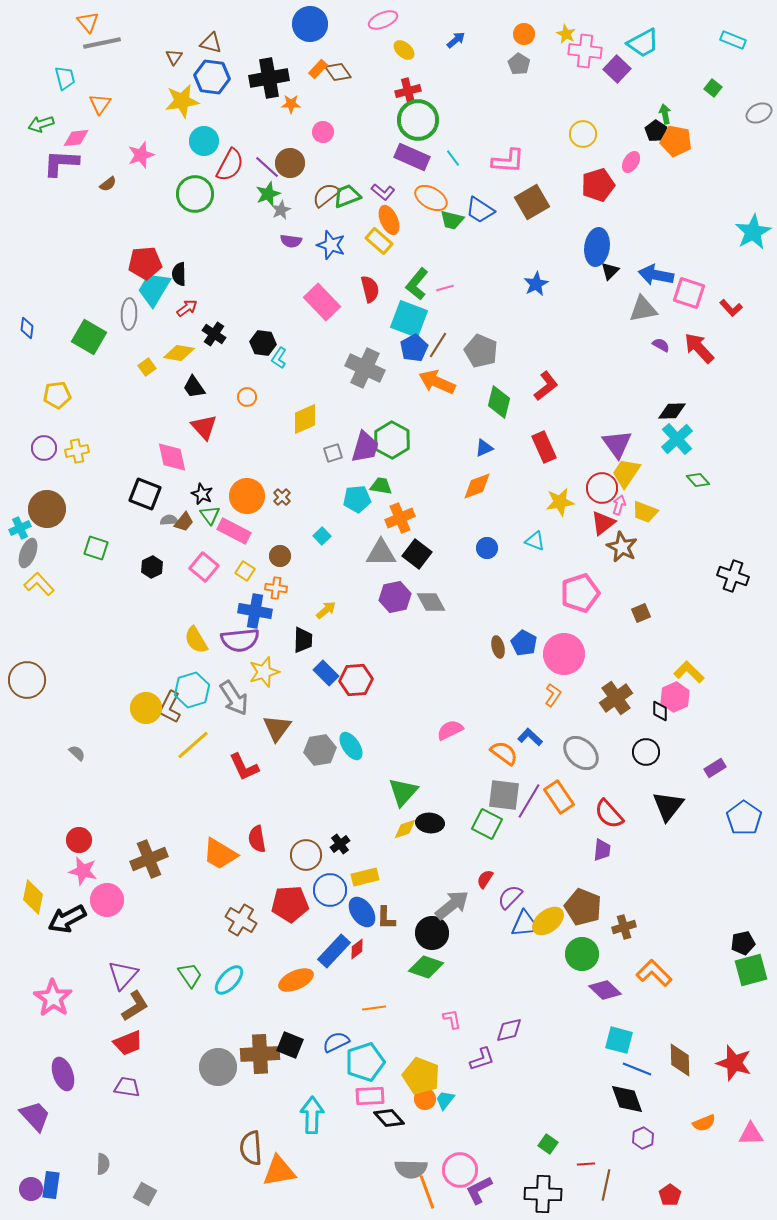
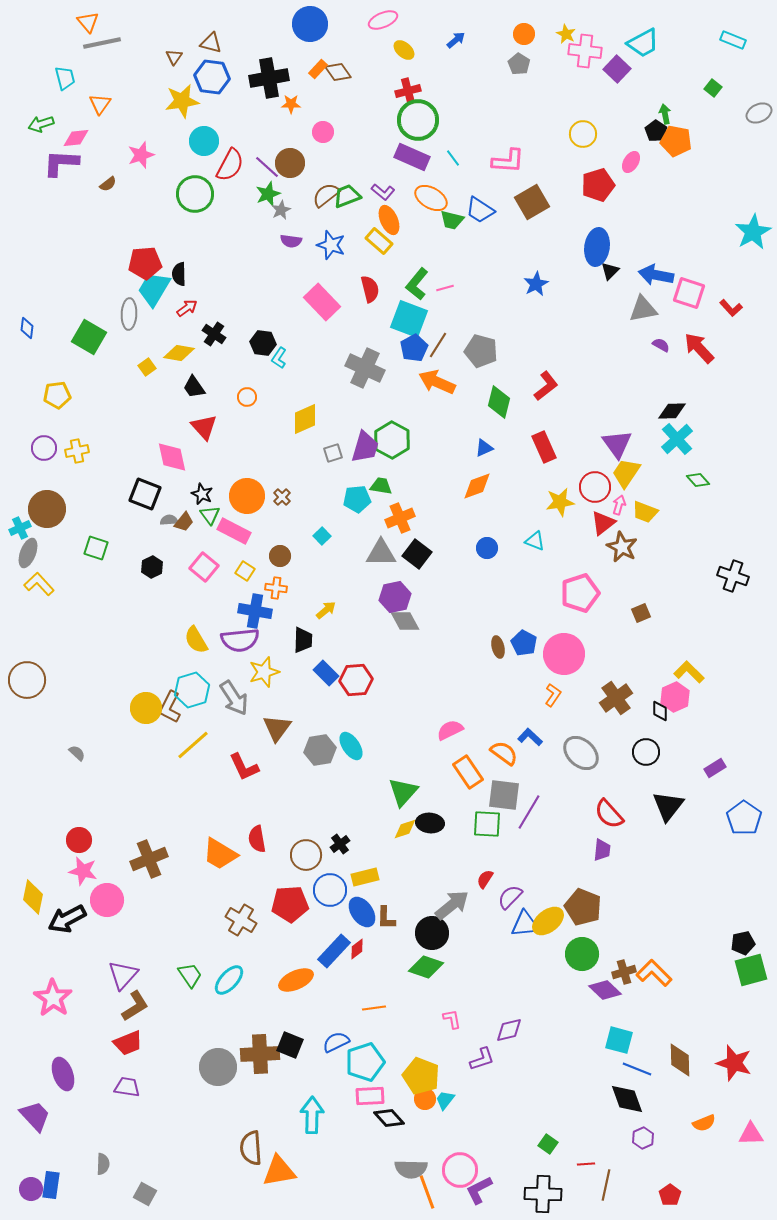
gray pentagon at (481, 351): rotated 8 degrees counterclockwise
red circle at (602, 488): moved 7 px left, 1 px up
gray diamond at (431, 602): moved 26 px left, 19 px down
orange rectangle at (559, 797): moved 91 px left, 25 px up
purple line at (529, 801): moved 11 px down
green square at (487, 824): rotated 24 degrees counterclockwise
brown cross at (624, 927): moved 45 px down
